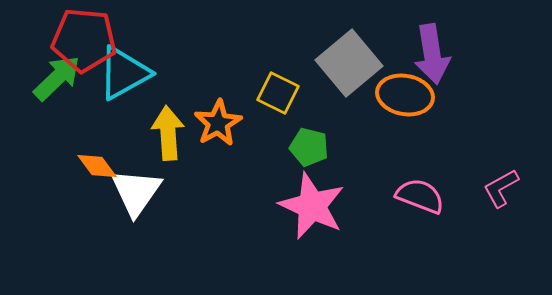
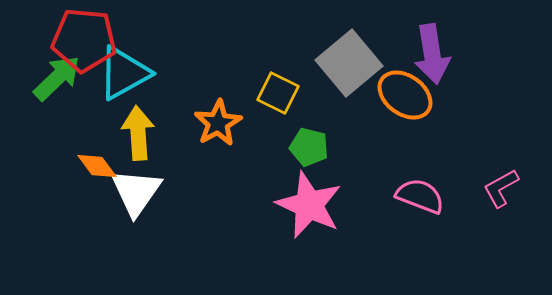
orange ellipse: rotated 26 degrees clockwise
yellow arrow: moved 30 px left
pink star: moved 3 px left, 1 px up
